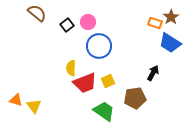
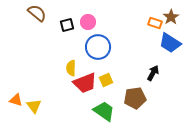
black square: rotated 24 degrees clockwise
blue circle: moved 1 px left, 1 px down
yellow square: moved 2 px left, 1 px up
